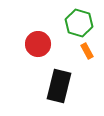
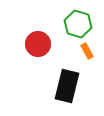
green hexagon: moved 1 px left, 1 px down
black rectangle: moved 8 px right
